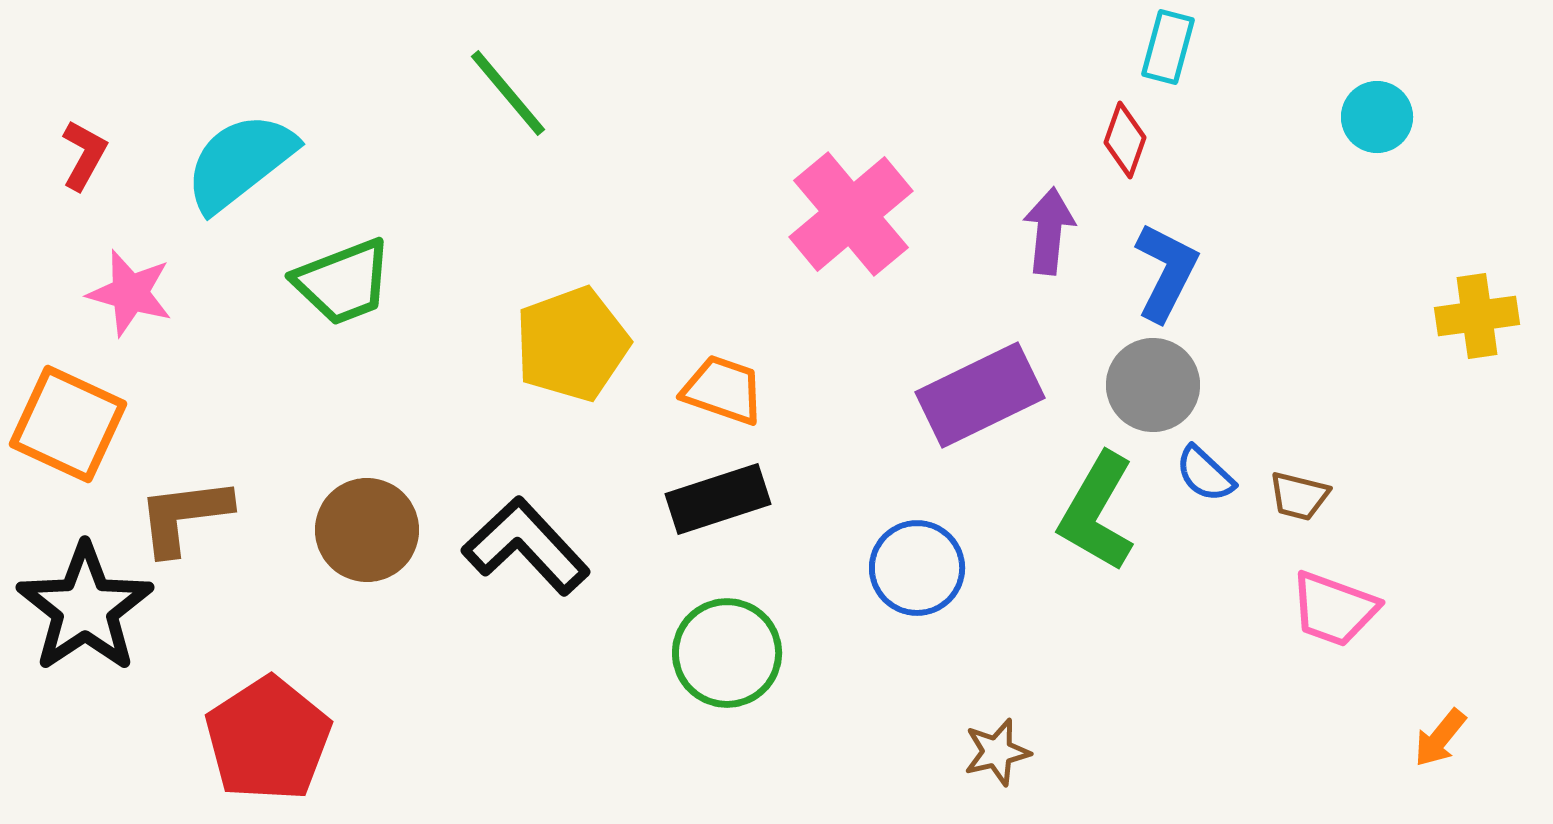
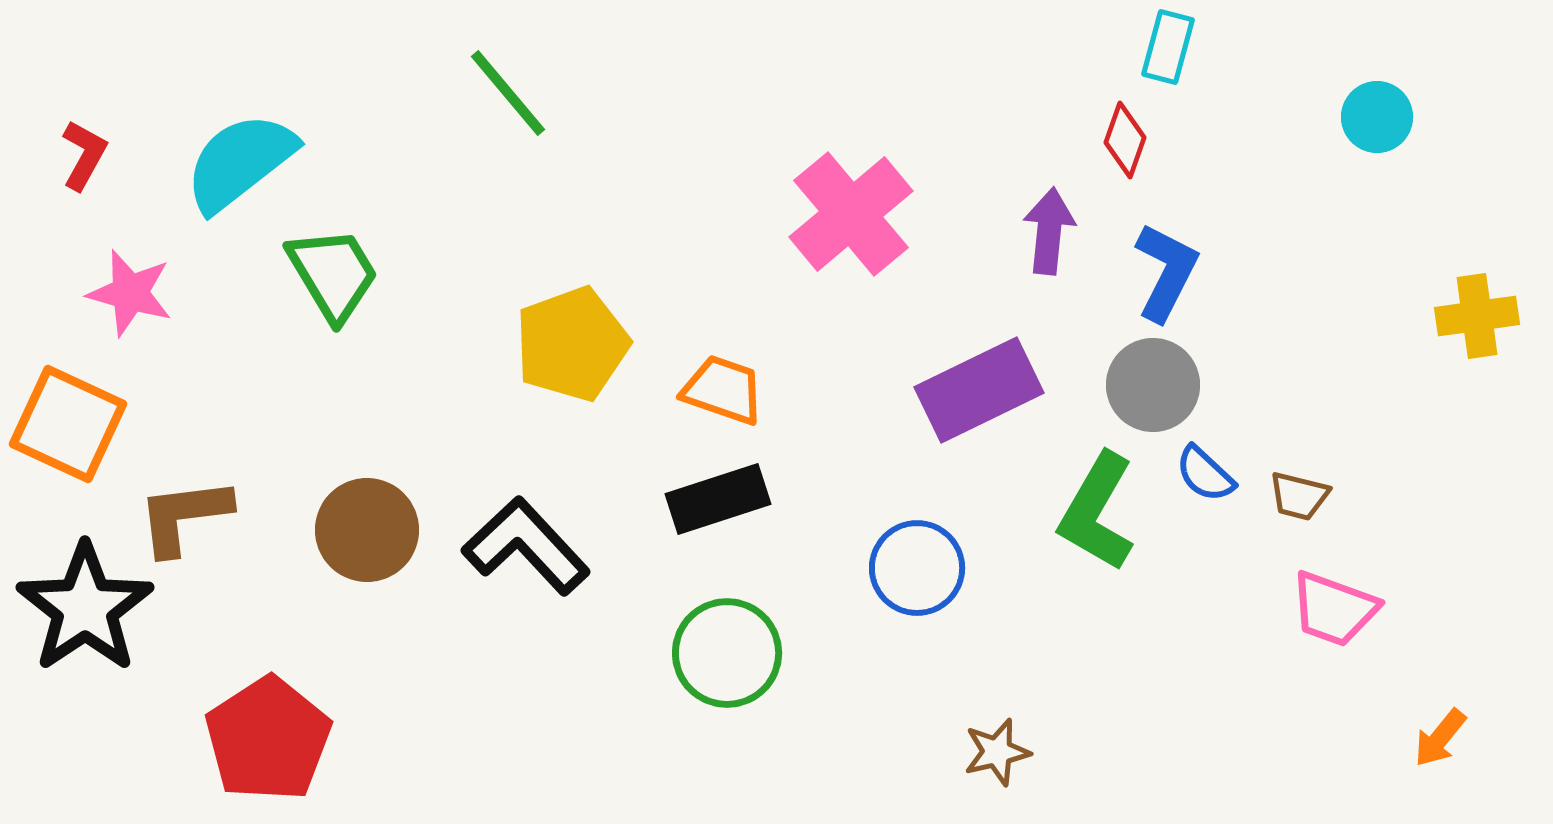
green trapezoid: moved 10 px left, 8 px up; rotated 100 degrees counterclockwise
purple rectangle: moved 1 px left, 5 px up
